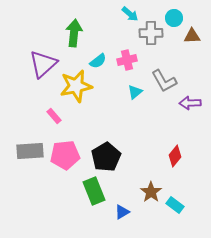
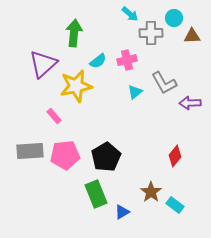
gray L-shape: moved 2 px down
green rectangle: moved 2 px right, 3 px down
